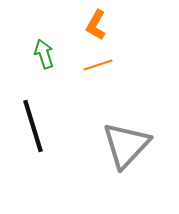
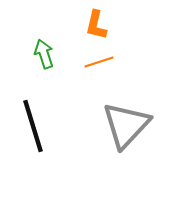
orange L-shape: rotated 16 degrees counterclockwise
orange line: moved 1 px right, 3 px up
gray triangle: moved 20 px up
